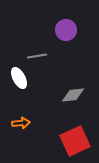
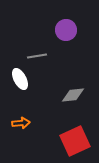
white ellipse: moved 1 px right, 1 px down
